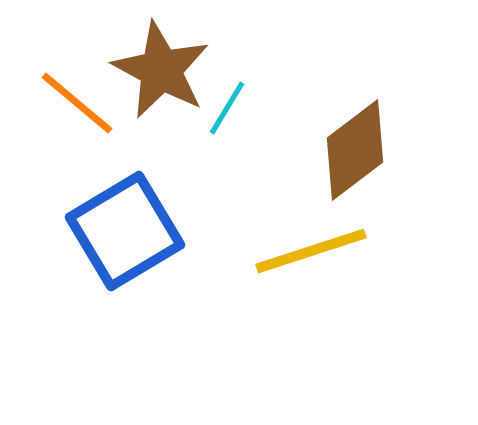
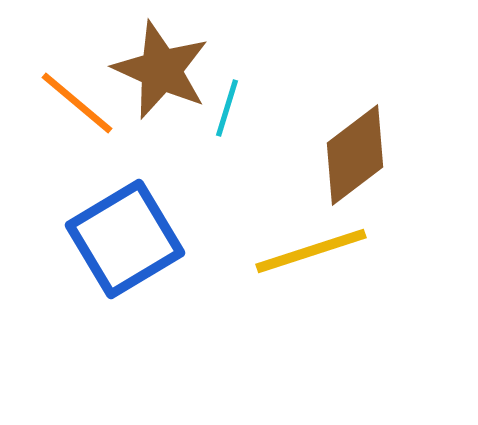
brown star: rotated 4 degrees counterclockwise
cyan line: rotated 14 degrees counterclockwise
brown diamond: moved 5 px down
blue square: moved 8 px down
